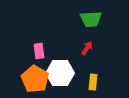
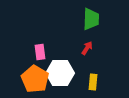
green trapezoid: rotated 85 degrees counterclockwise
pink rectangle: moved 1 px right, 1 px down
